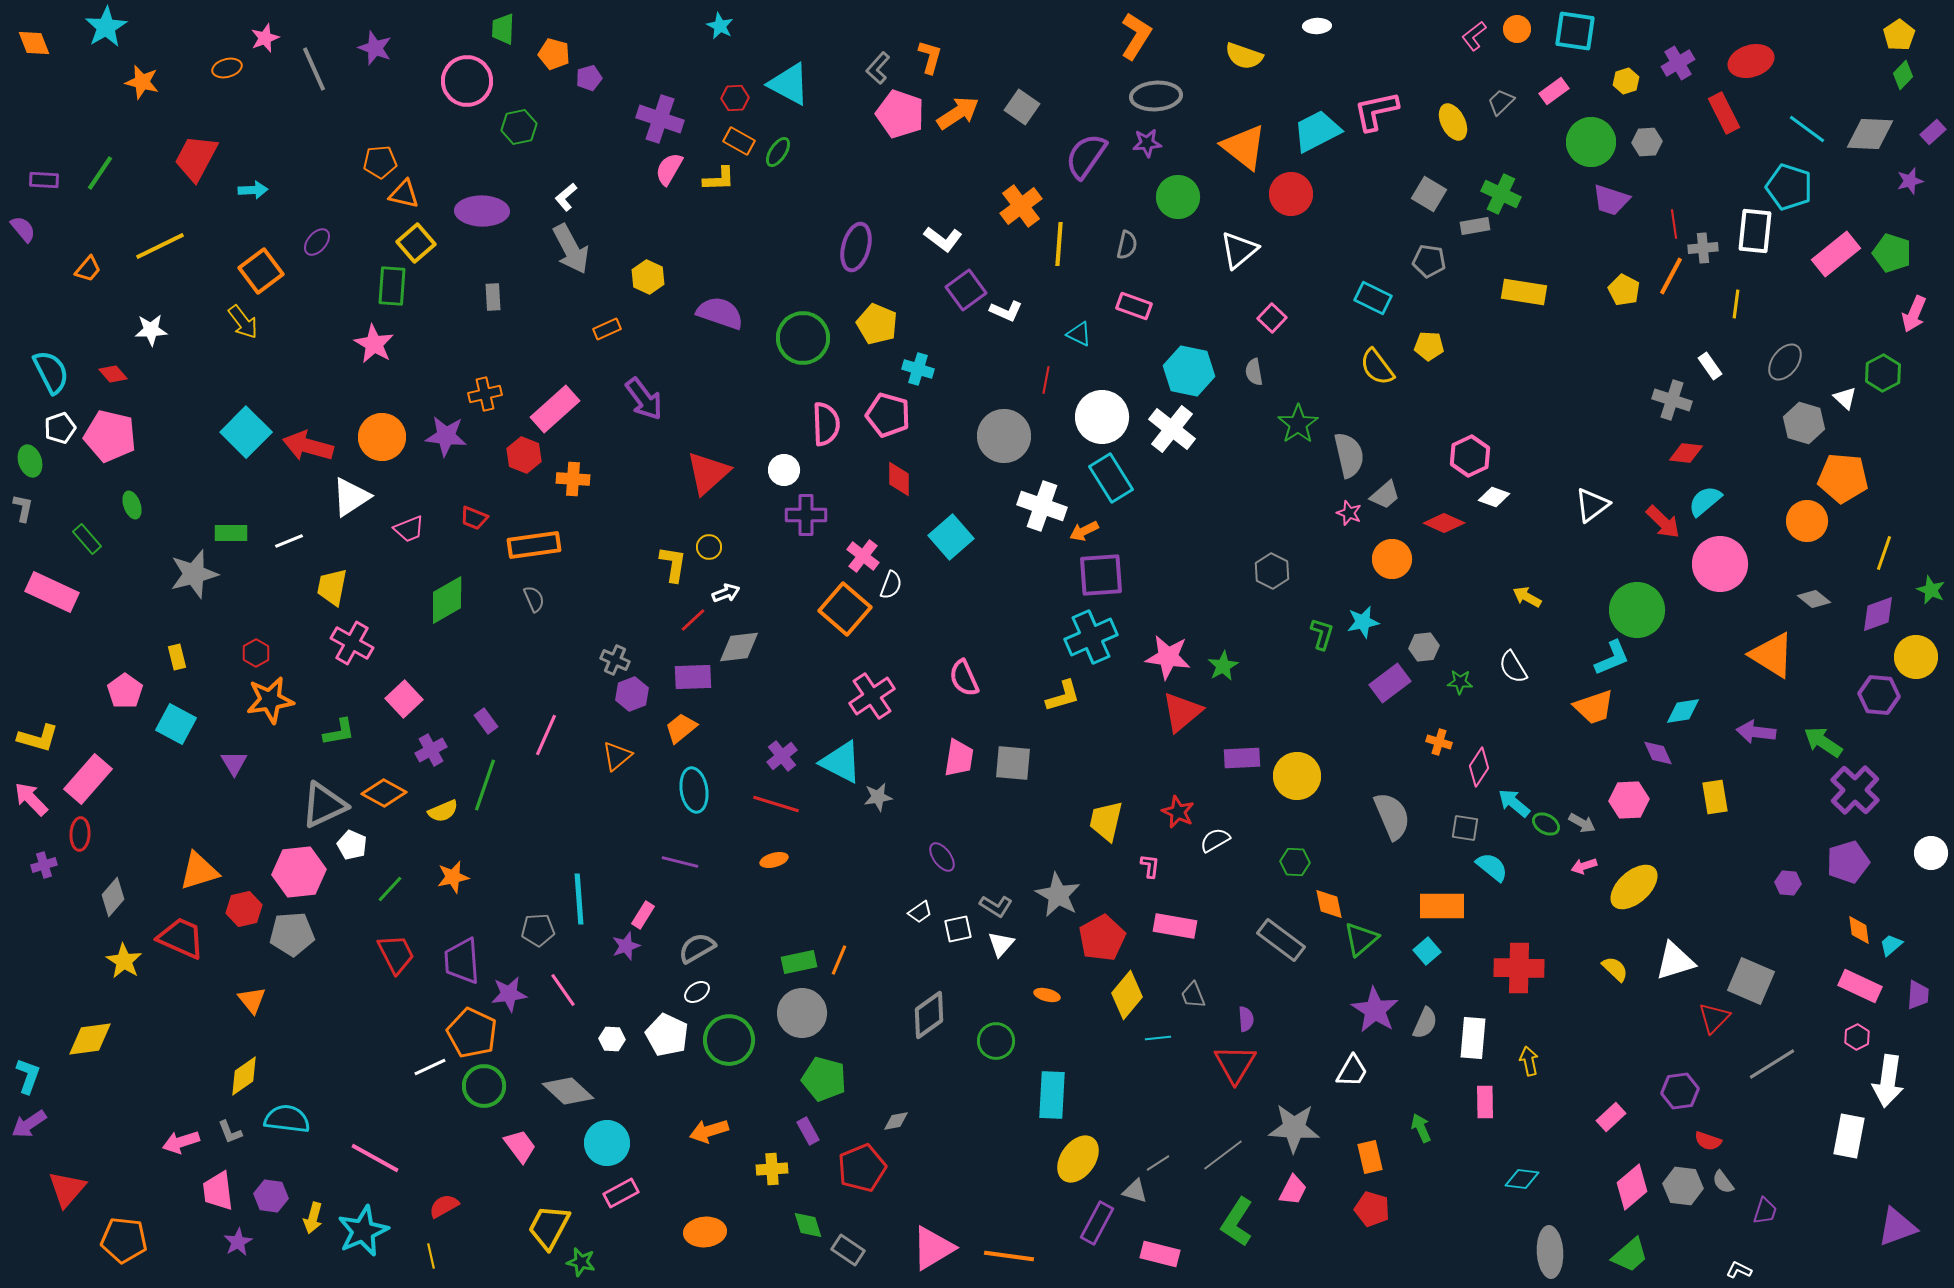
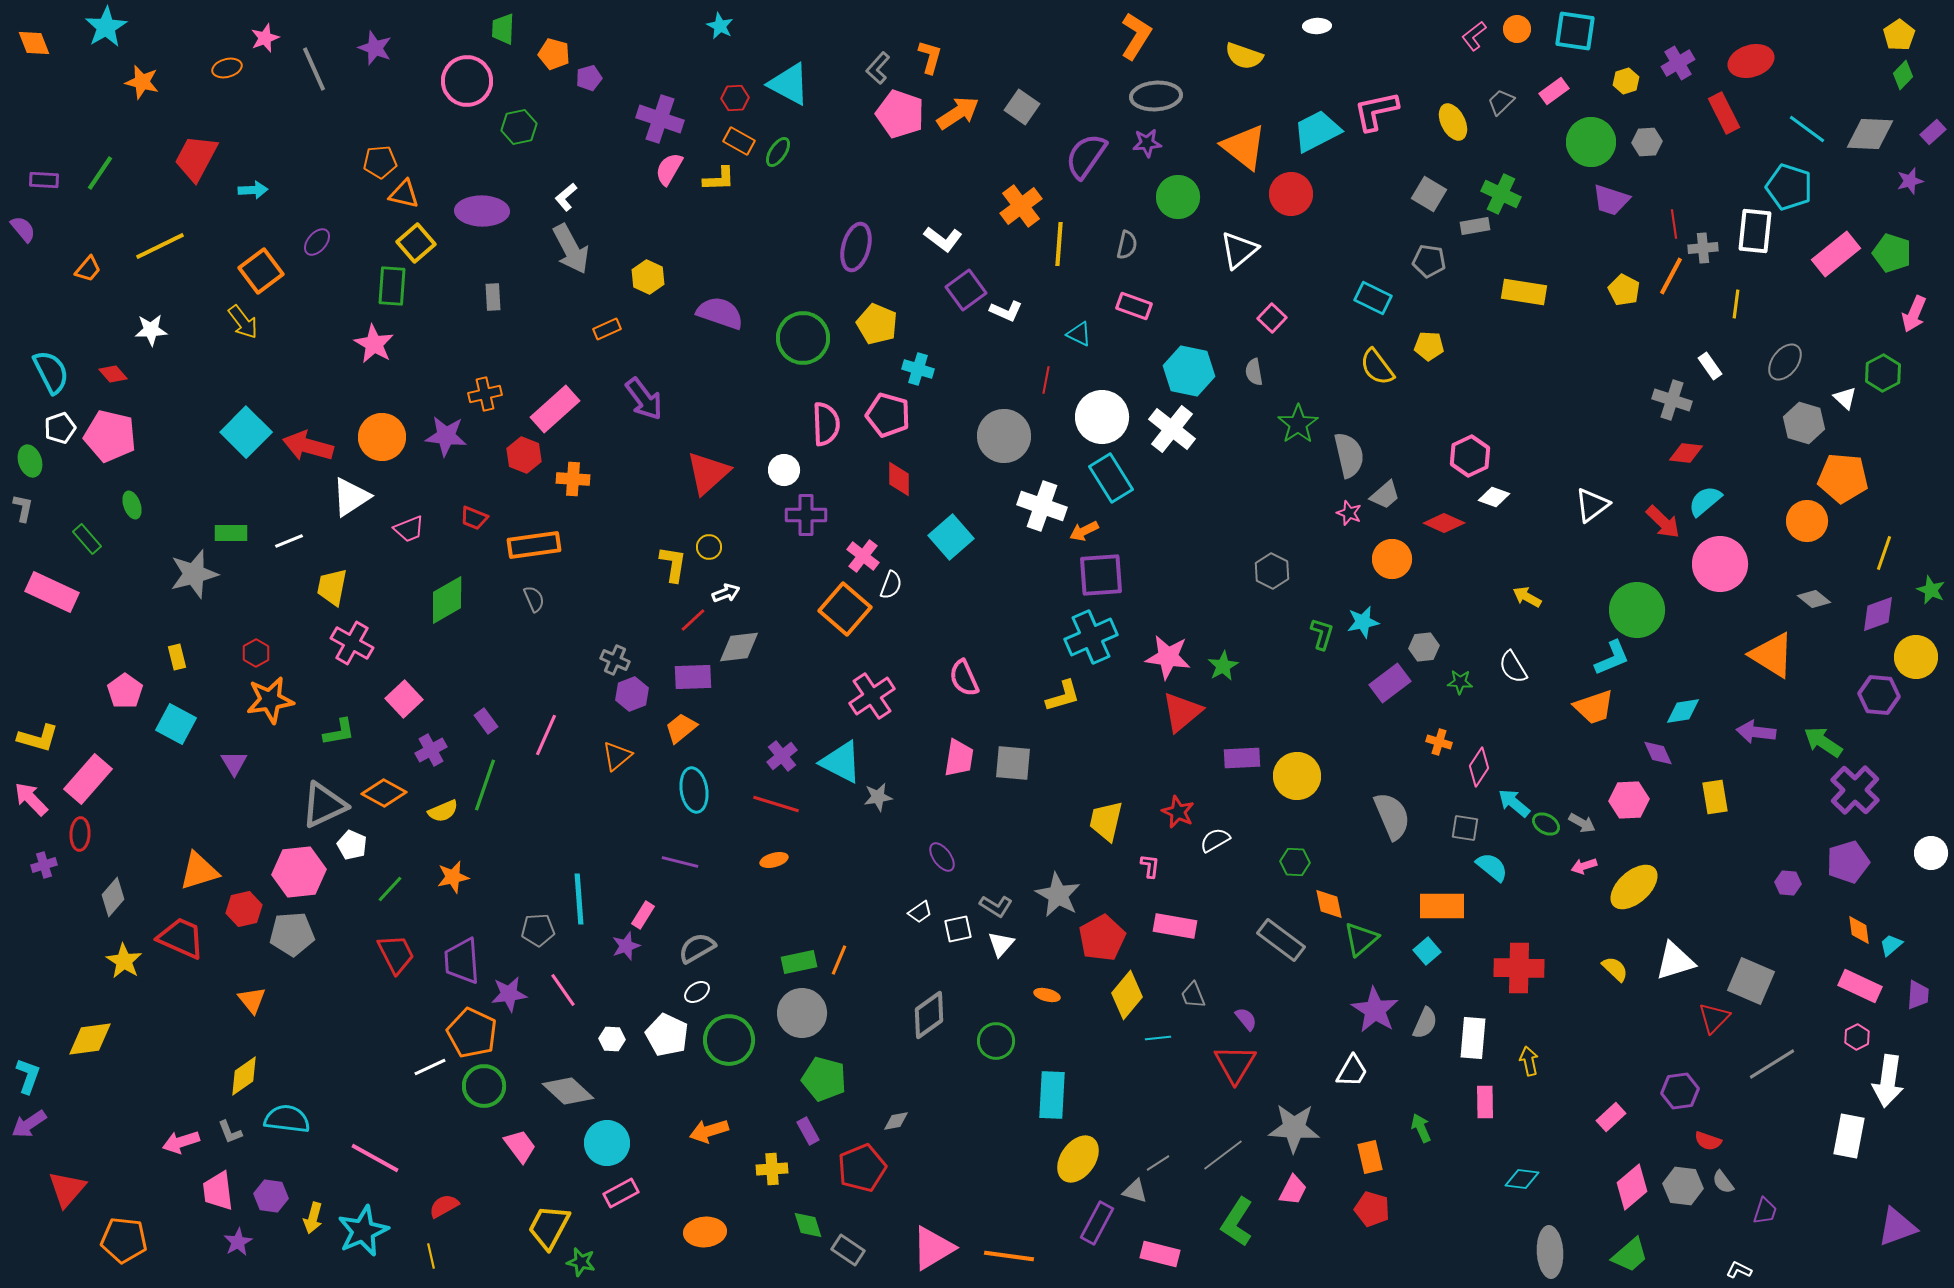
purple semicircle at (1246, 1019): rotated 35 degrees counterclockwise
